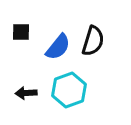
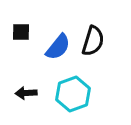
cyan hexagon: moved 4 px right, 4 px down
